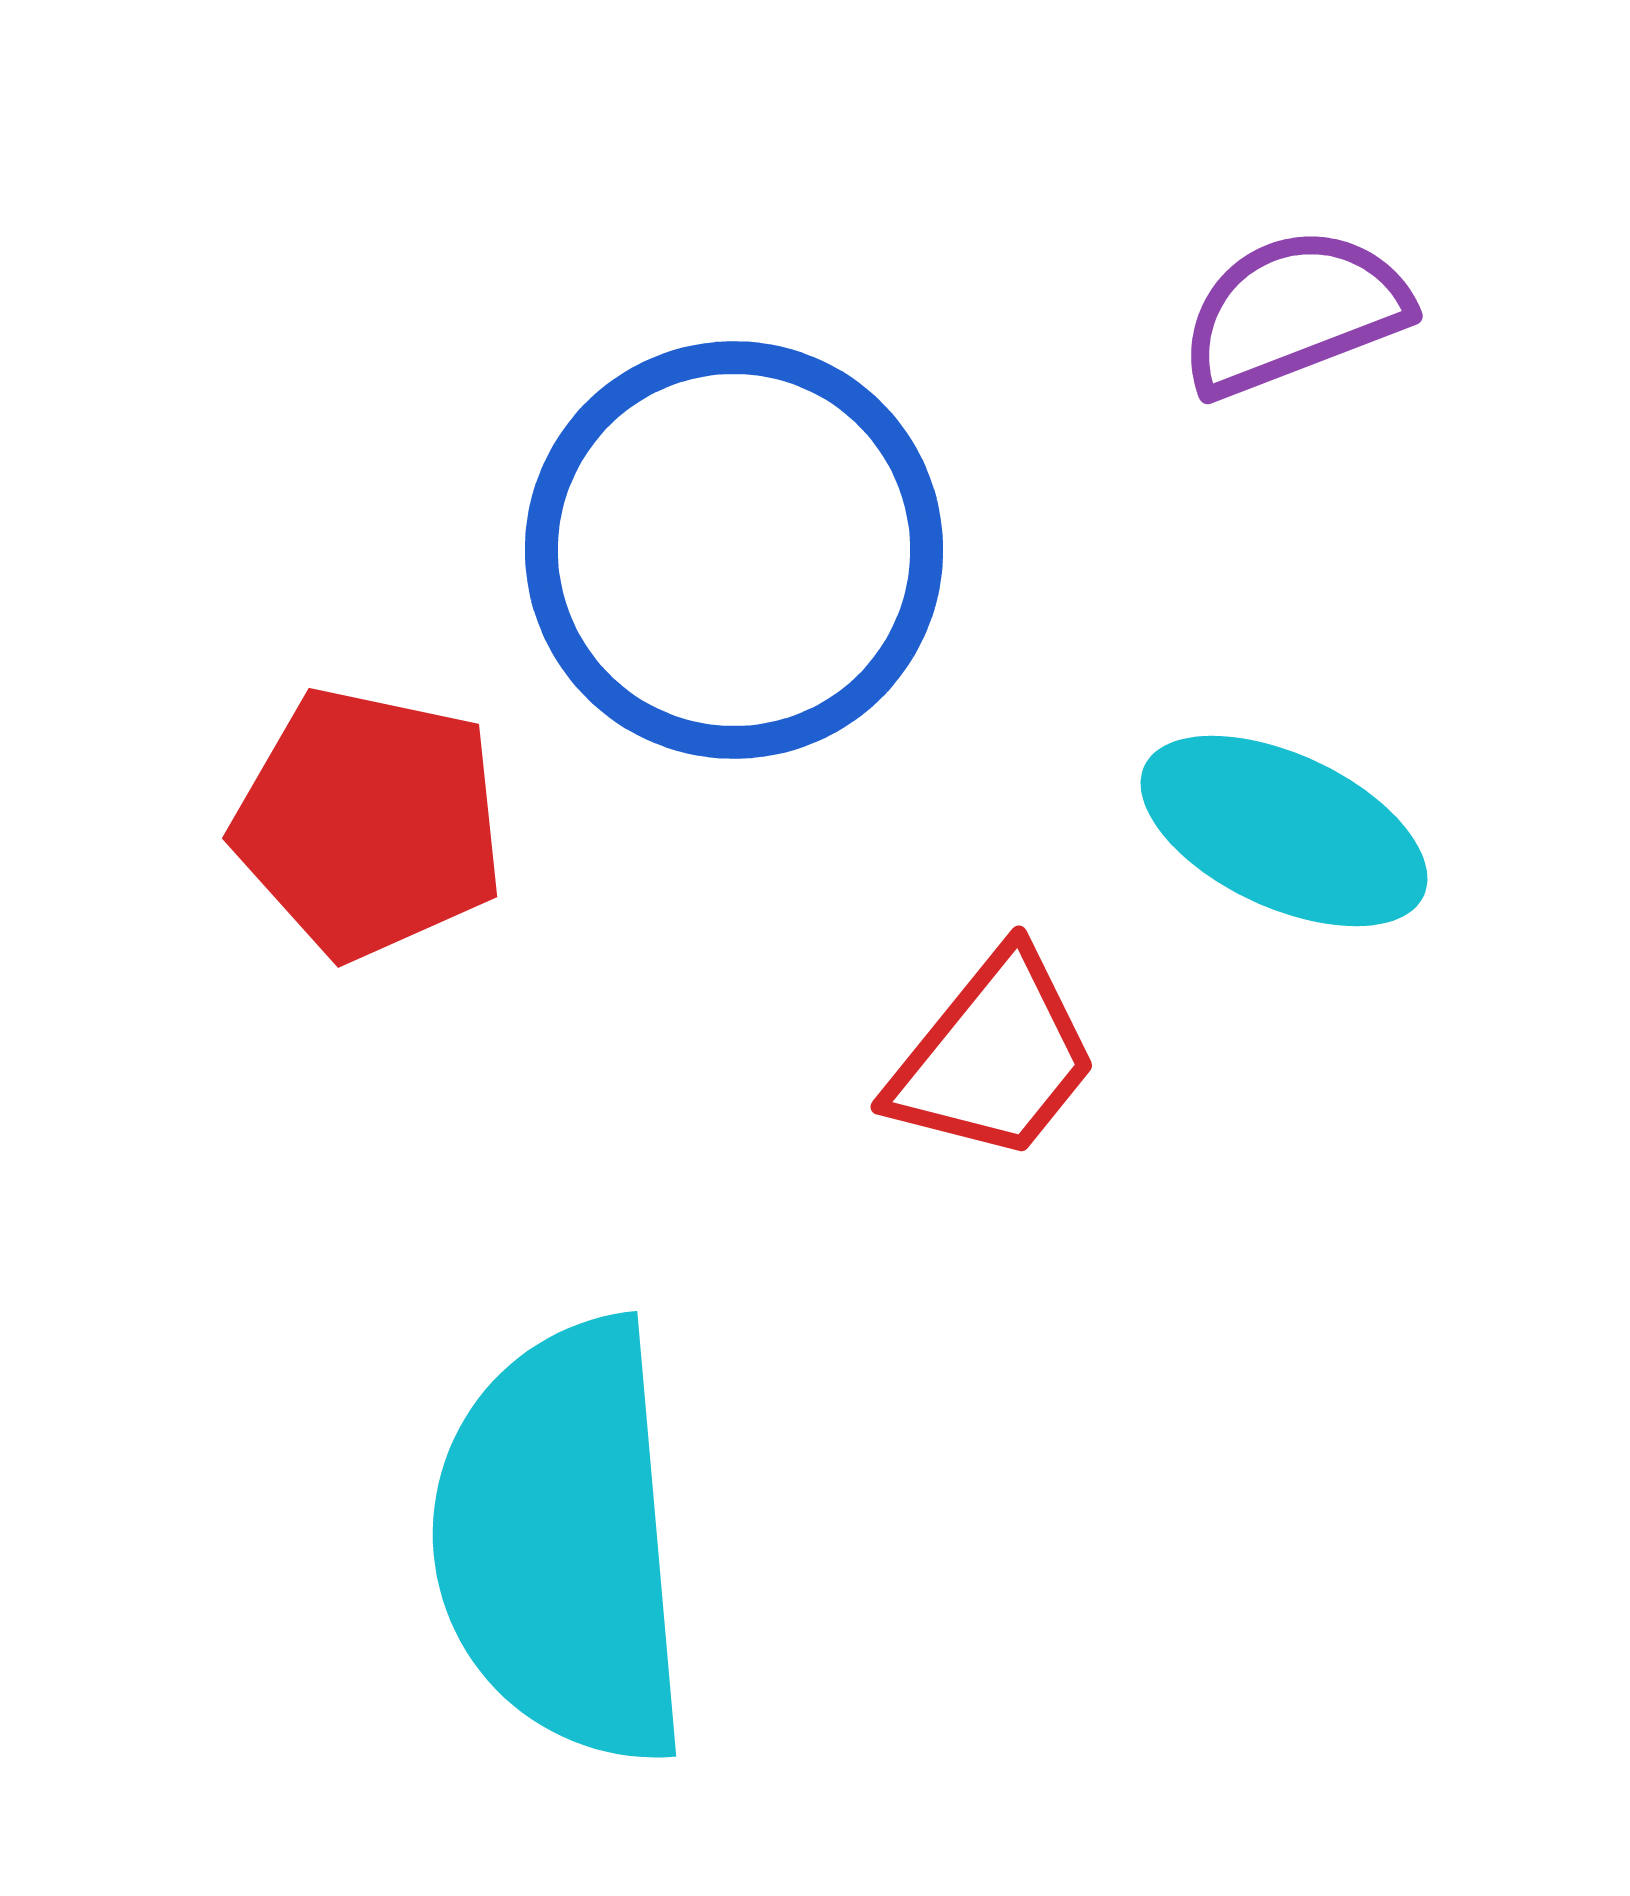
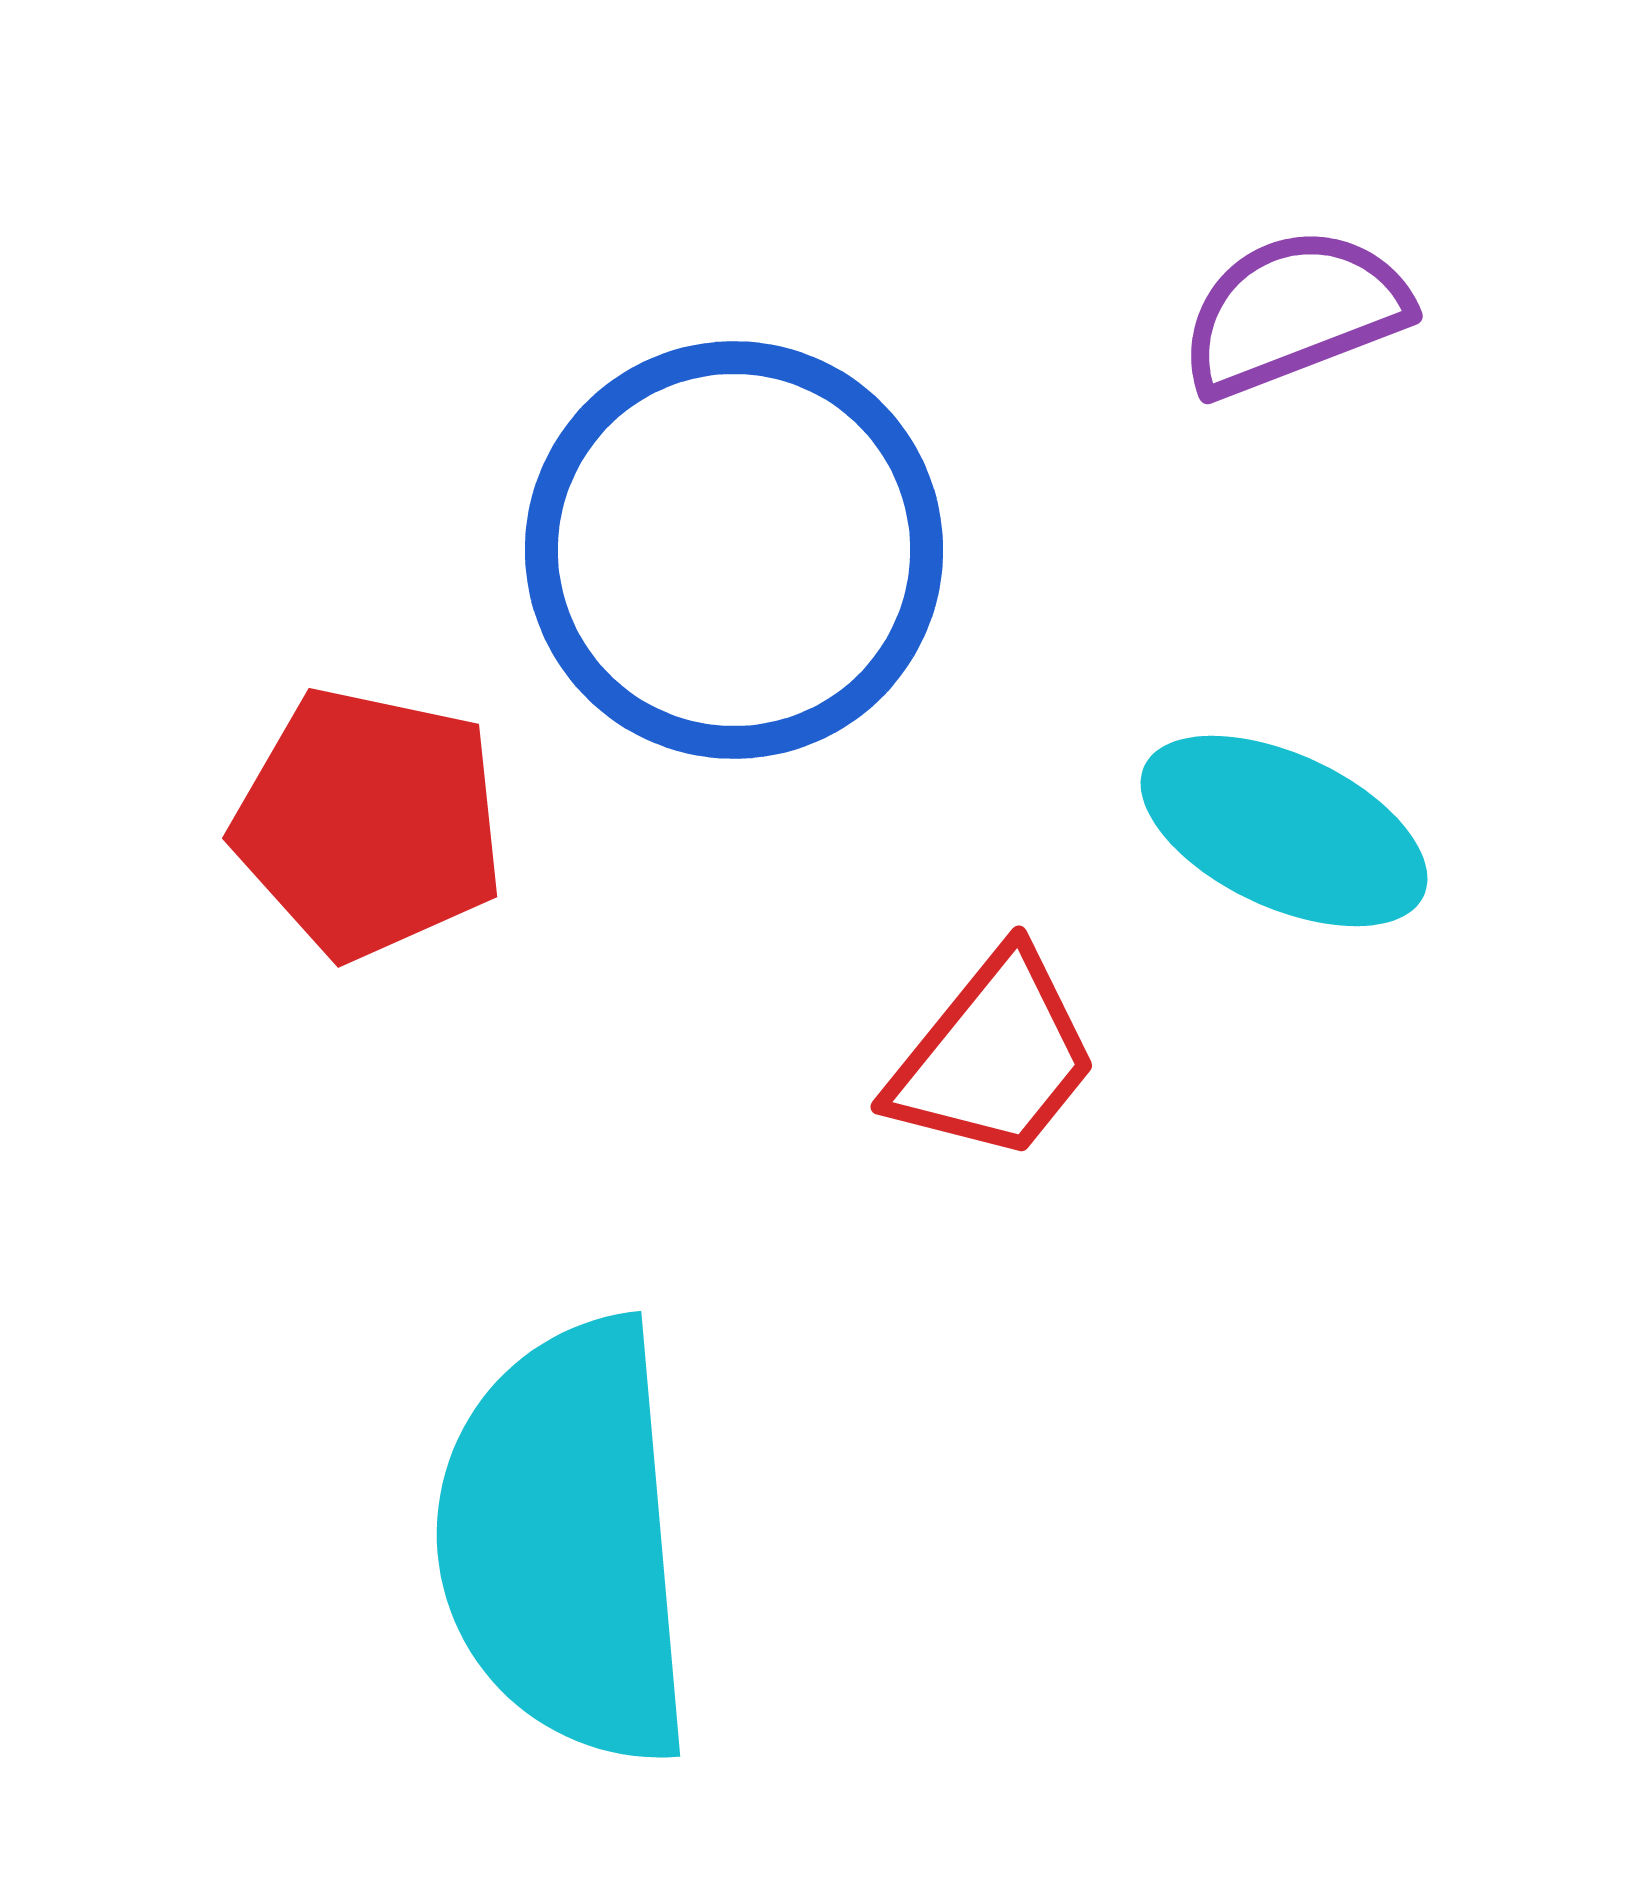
cyan semicircle: moved 4 px right
